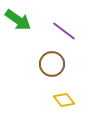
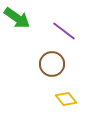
green arrow: moved 1 px left, 2 px up
yellow diamond: moved 2 px right, 1 px up
